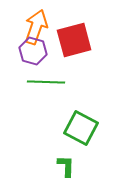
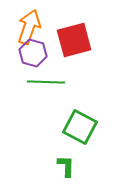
orange arrow: moved 7 px left
purple hexagon: moved 2 px down
green square: moved 1 px left, 1 px up
